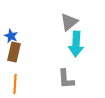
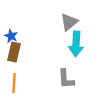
orange line: moved 1 px left, 1 px up
